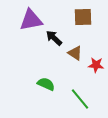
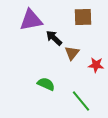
brown triangle: moved 3 px left; rotated 35 degrees clockwise
green line: moved 1 px right, 2 px down
